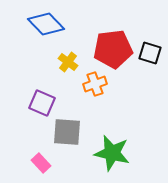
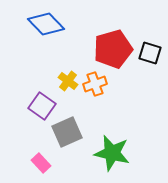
red pentagon: rotated 9 degrees counterclockwise
yellow cross: moved 19 px down
purple square: moved 3 px down; rotated 12 degrees clockwise
gray square: rotated 28 degrees counterclockwise
